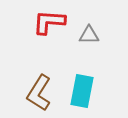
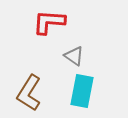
gray triangle: moved 15 px left, 21 px down; rotated 35 degrees clockwise
brown L-shape: moved 10 px left
